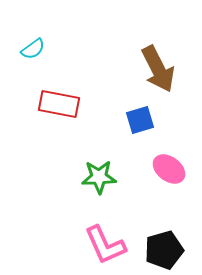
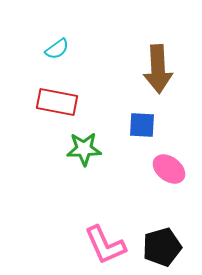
cyan semicircle: moved 24 px right
brown arrow: rotated 24 degrees clockwise
red rectangle: moved 2 px left, 2 px up
blue square: moved 2 px right, 5 px down; rotated 20 degrees clockwise
green star: moved 15 px left, 28 px up
black pentagon: moved 2 px left, 3 px up
